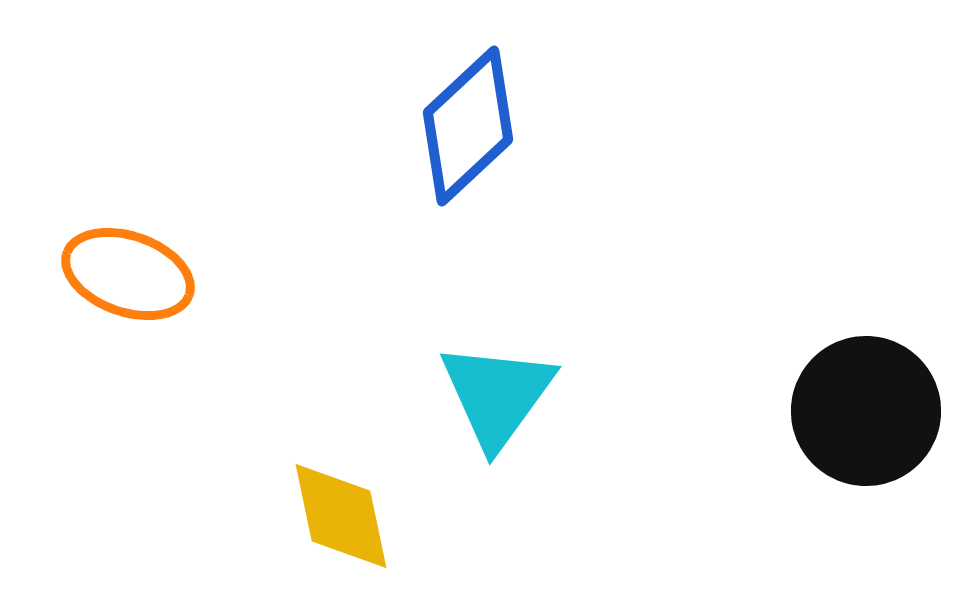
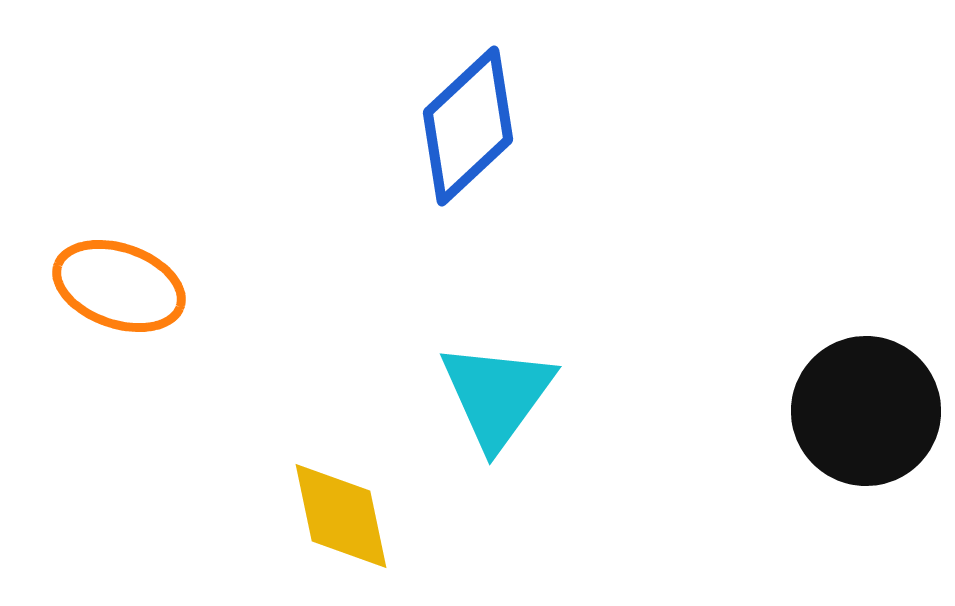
orange ellipse: moved 9 px left, 12 px down
